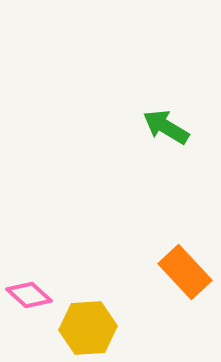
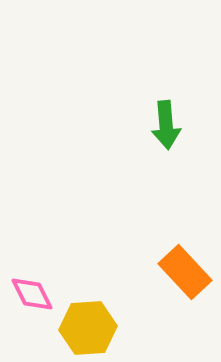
green arrow: moved 2 px up; rotated 126 degrees counterclockwise
pink diamond: moved 3 px right, 1 px up; rotated 21 degrees clockwise
